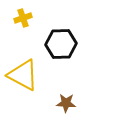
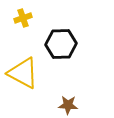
yellow triangle: moved 2 px up
brown star: moved 2 px right, 2 px down
